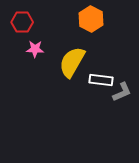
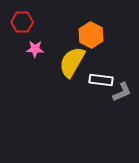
orange hexagon: moved 16 px down
